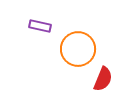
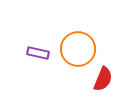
purple rectangle: moved 2 px left, 27 px down
